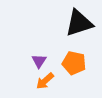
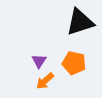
black triangle: moved 1 px right, 1 px up
